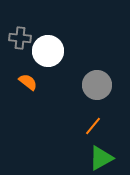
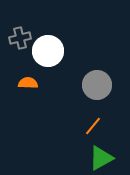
gray cross: rotated 20 degrees counterclockwise
orange semicircle: moved 1 px down; rotated 36 degrees counterclockwise
